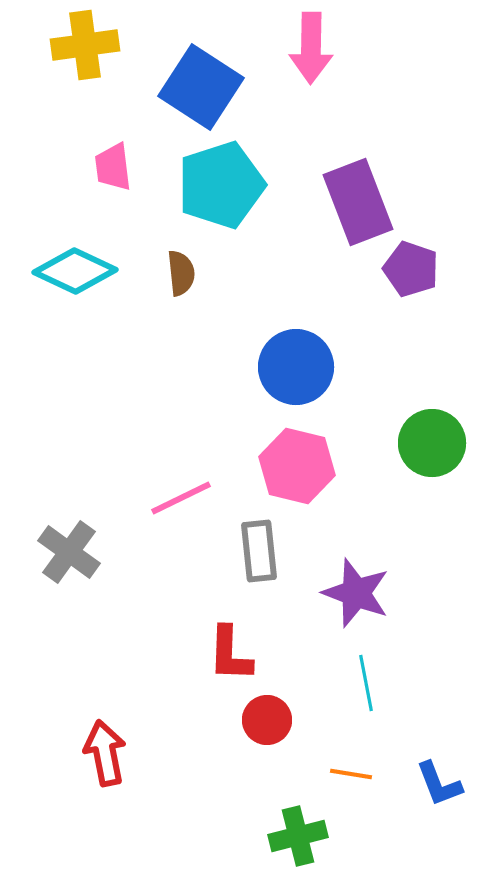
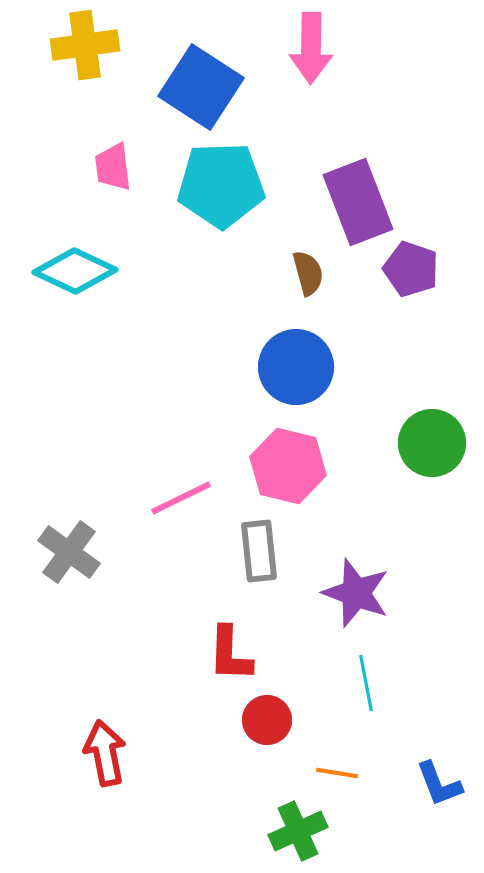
cyan pentagon: rotated 16 degrees clockwise
brown semicircle: moved 127 px right; rotated 9 degrees counterclockwise
pink hexagon: moved 9 px left
orange line: moved 14 px left, 1 px up
green cross: moved 5 px up; rotated 10 degrees counterclockwise
